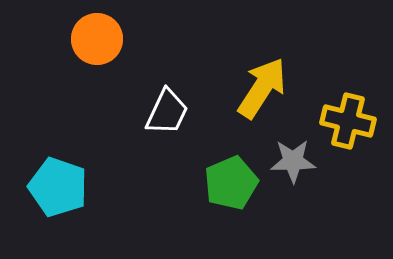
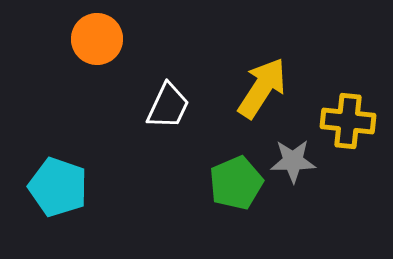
white trapezoid: moved 1 px right, 6 px up
yellow cross: rotated 8 degrees counterclockwise
green pentagon: moved 5 px right
